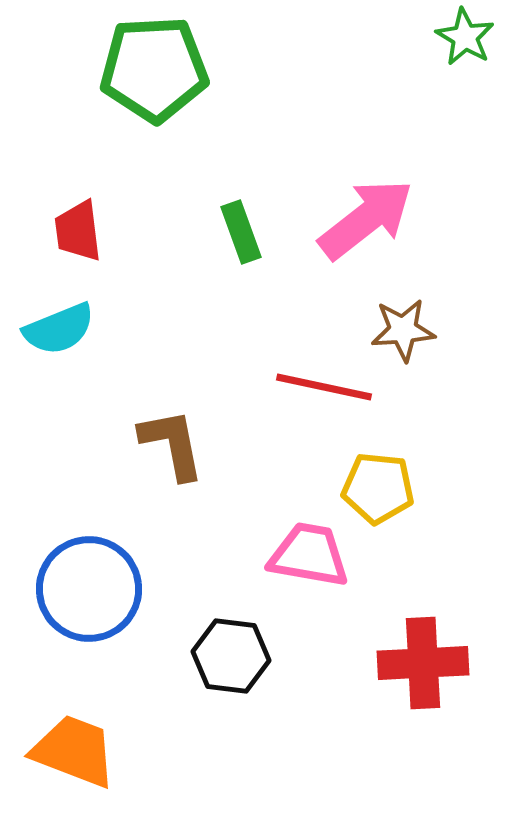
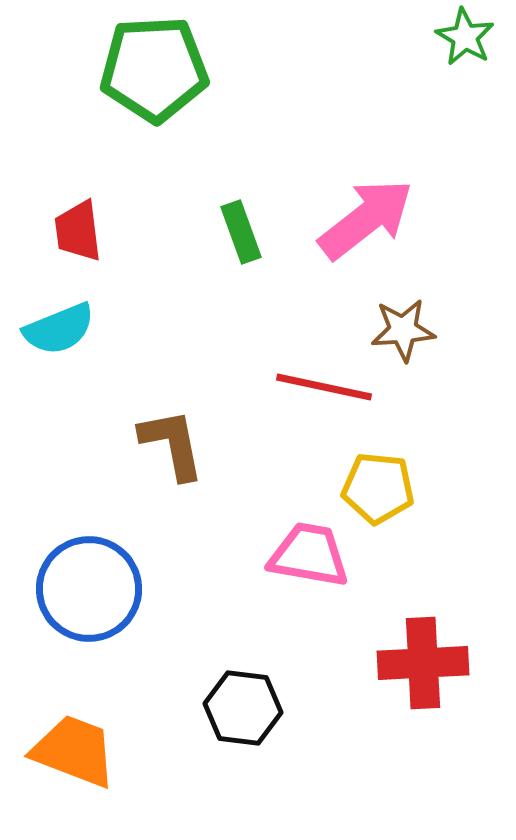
black hexagon: moved 12 px right, 52 px down
